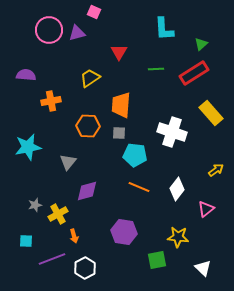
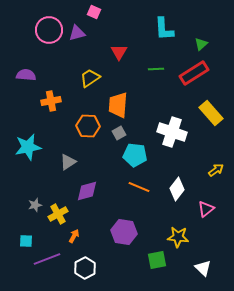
orange trapezoid: moved 3 px left
gray square: rotated 32 degrees counterclockwise
gray triangle: rotated 18 degrees clockwise
orange arrow: rotated 136 degrees counterclockwise
purple line: moved 5 px left
